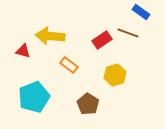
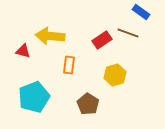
orange rectangle: rotated 60 degrees clockwise
